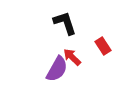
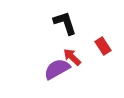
purple semicircle: rotated 148 degrees counterclockwise
